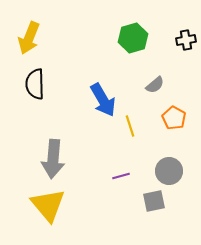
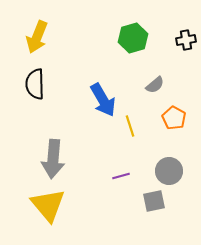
yellow arrow: moved 8 px right, 1 px up
